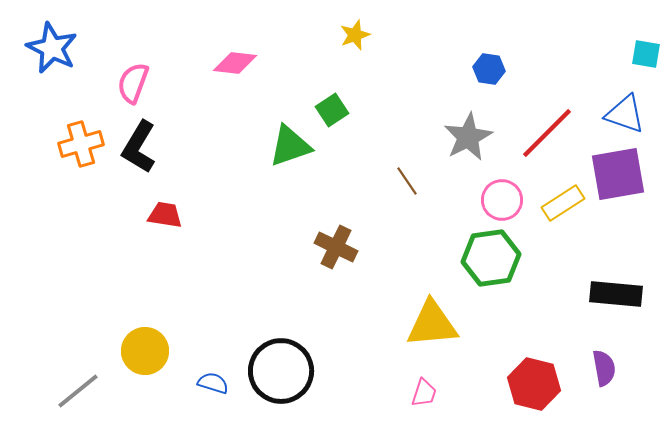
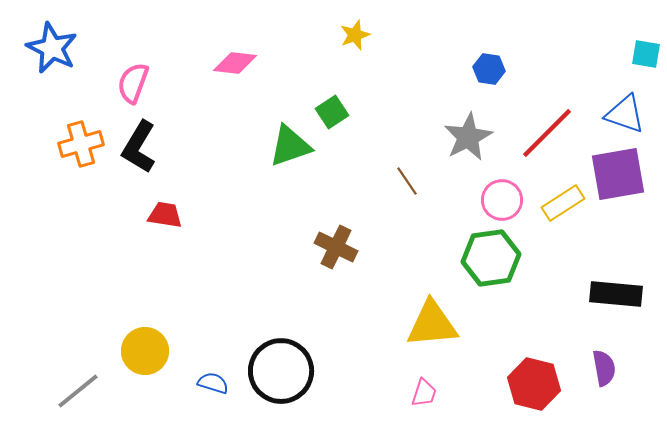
green square: moved 2 px down
